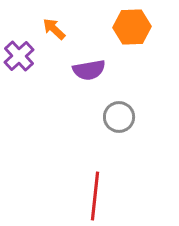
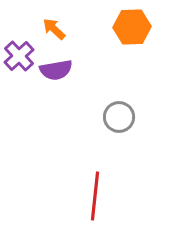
purple semicircle: moved 33 px left
